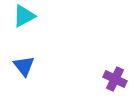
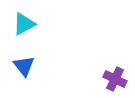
cyan triangle: moved 8 px down
